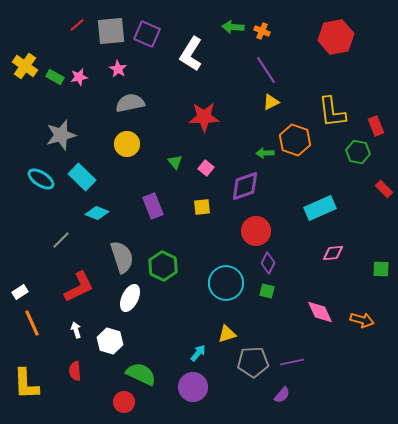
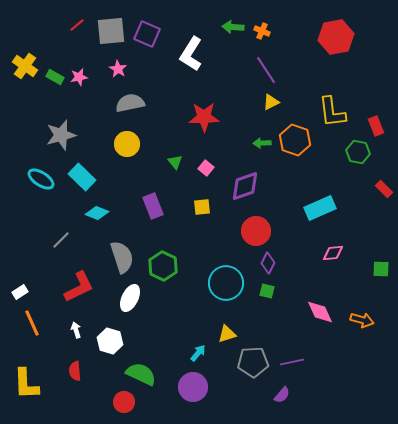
green arrow at (265, 153): moved 3 px left, 10 px up
